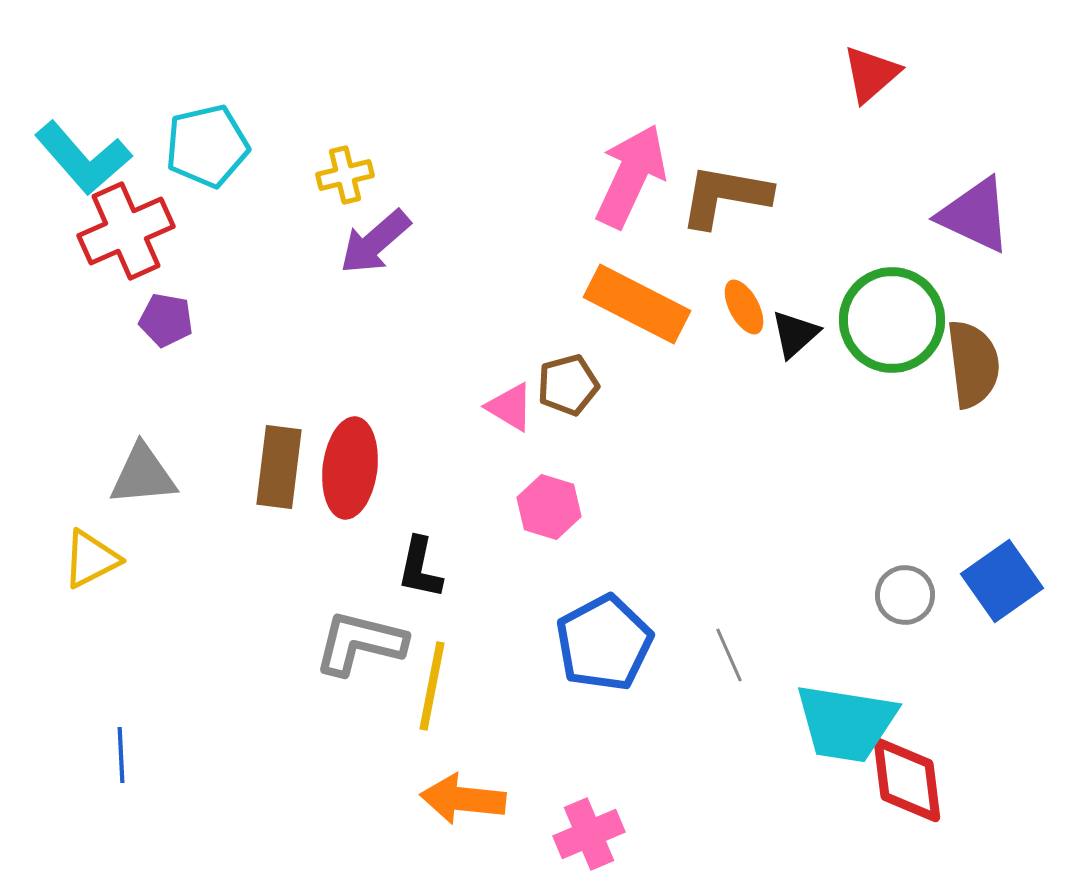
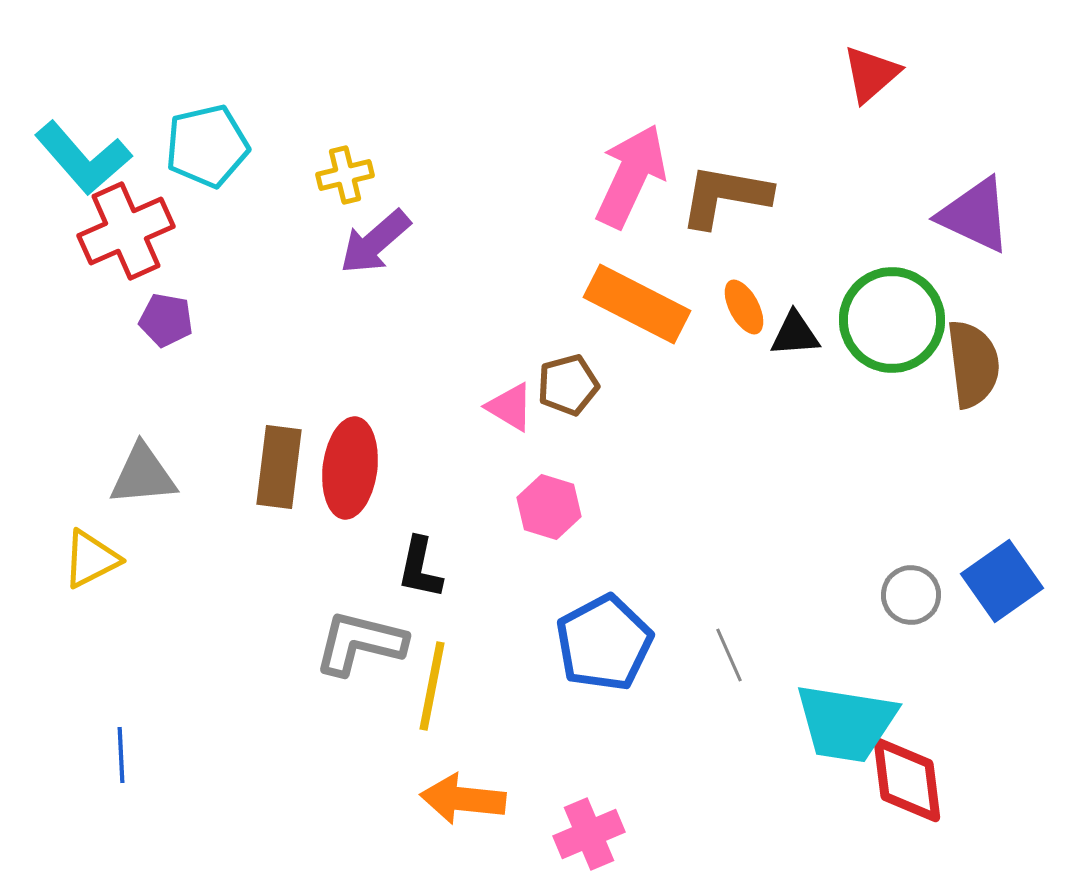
black triangle: rotated 38 degrees clockwise
gray circle: moved 6 px right
